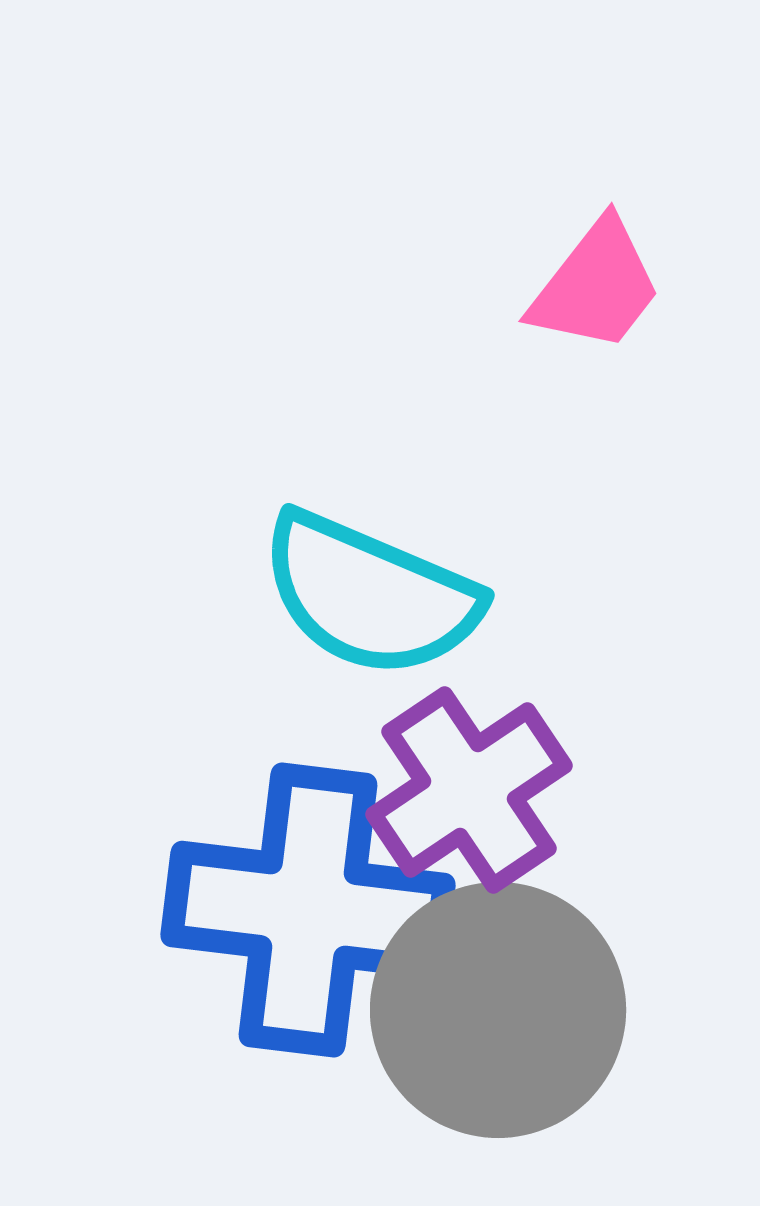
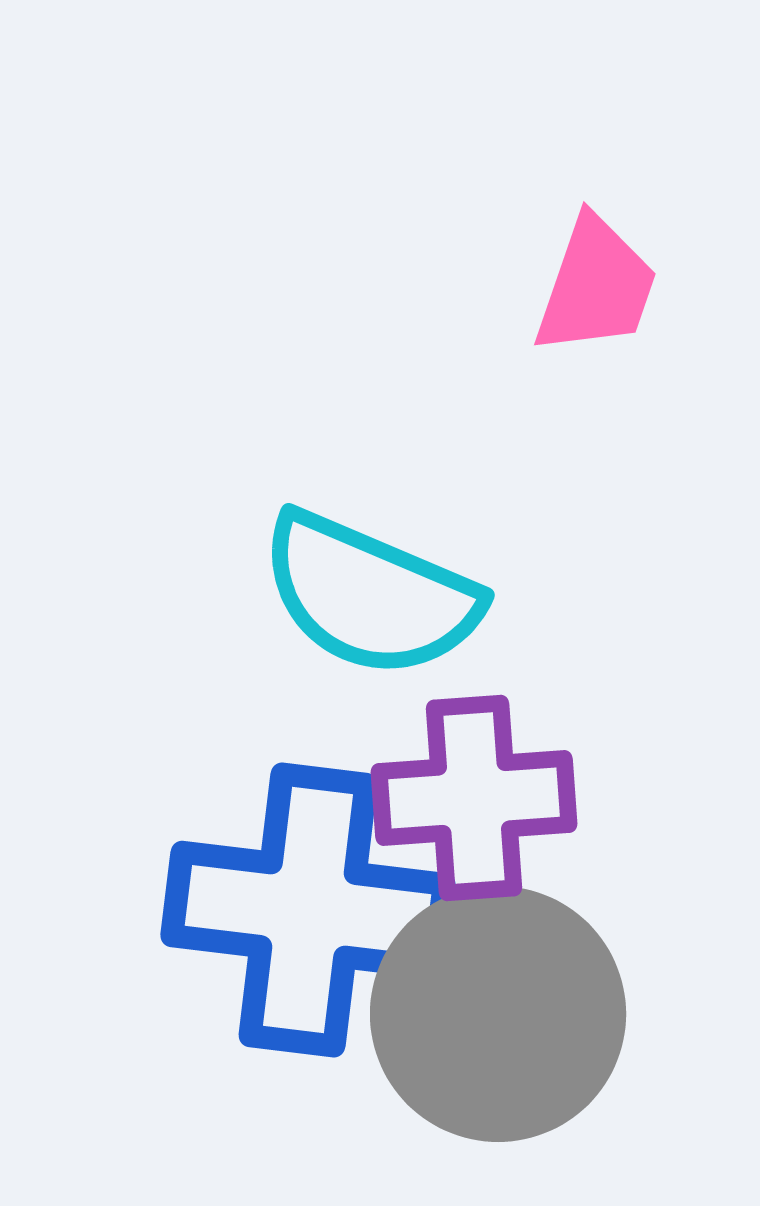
pink trapezoid: rotated 19 degrees counterclockwise
purple cross: moved 5 px right, 8 px down; rotated 30 degrees clockwise
gray circle: moved 4 px down
